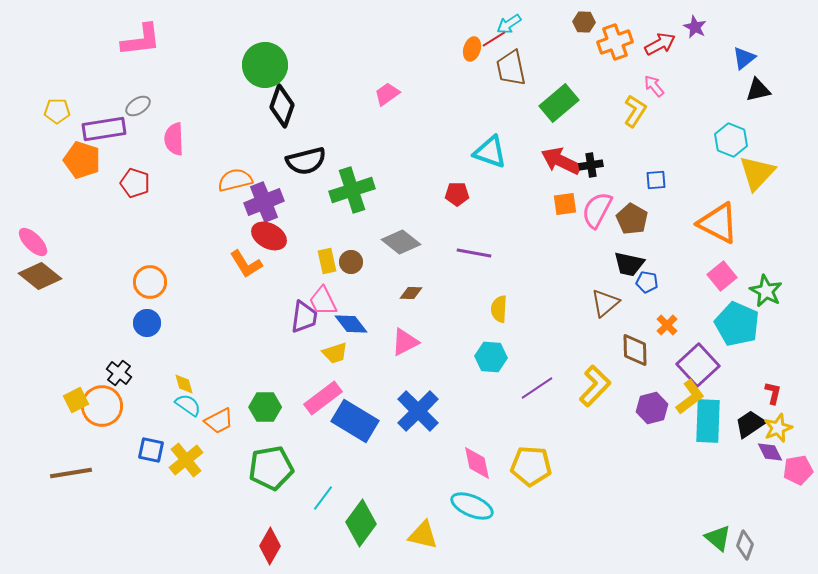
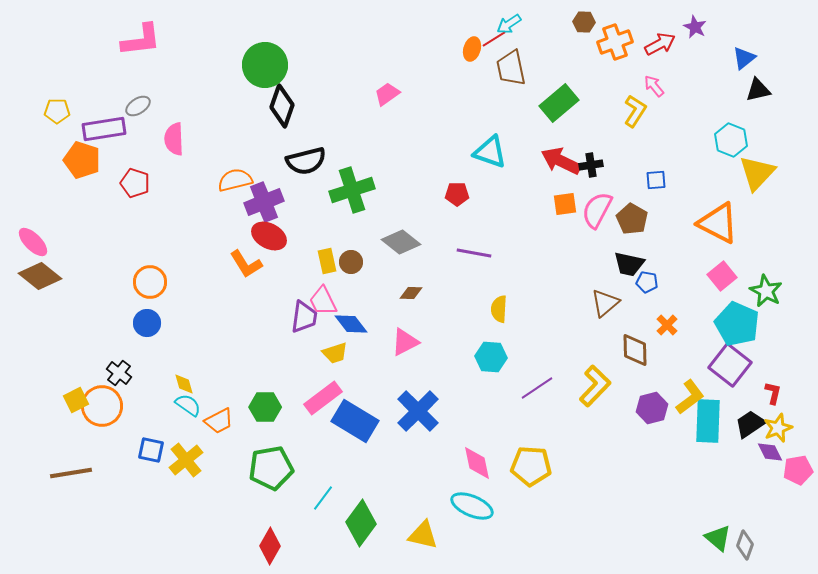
purple square at (698, 365): moved 32 px right; rotated 9 degrees counterclockwise
